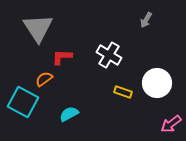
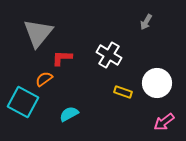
gray arrow: moved 2 px down
gray triangle: moved 5 px down; rotated 12 degrees clockwise
red L-shape: moved 1 px down
pink arrow: moved 7 px left, 2 px up
